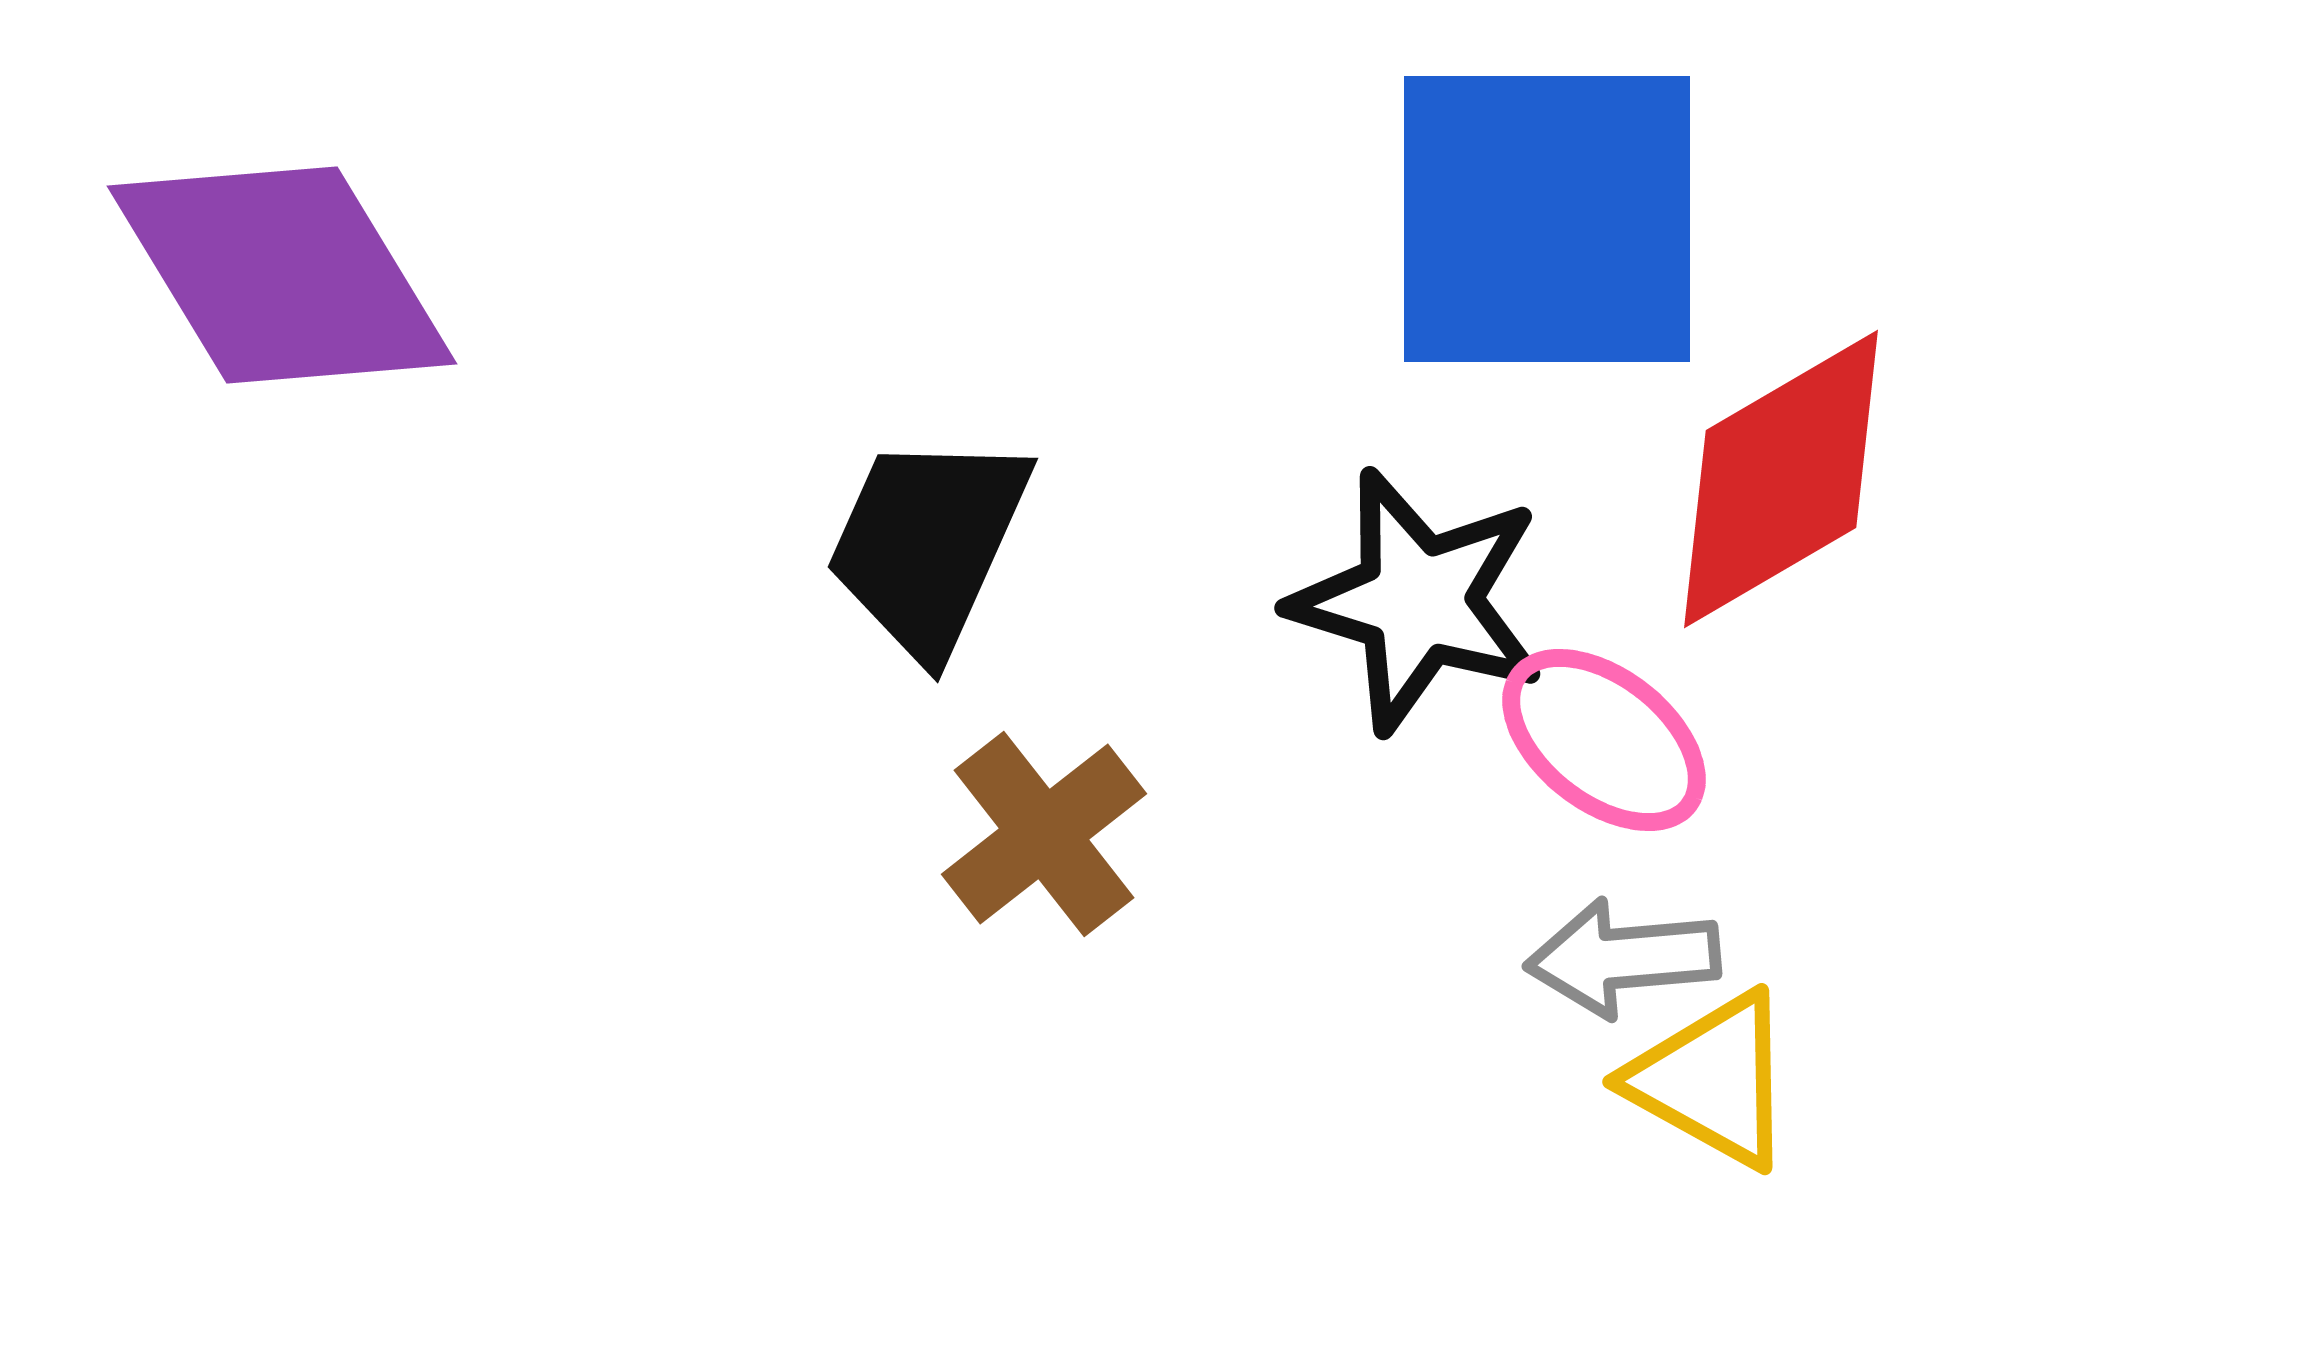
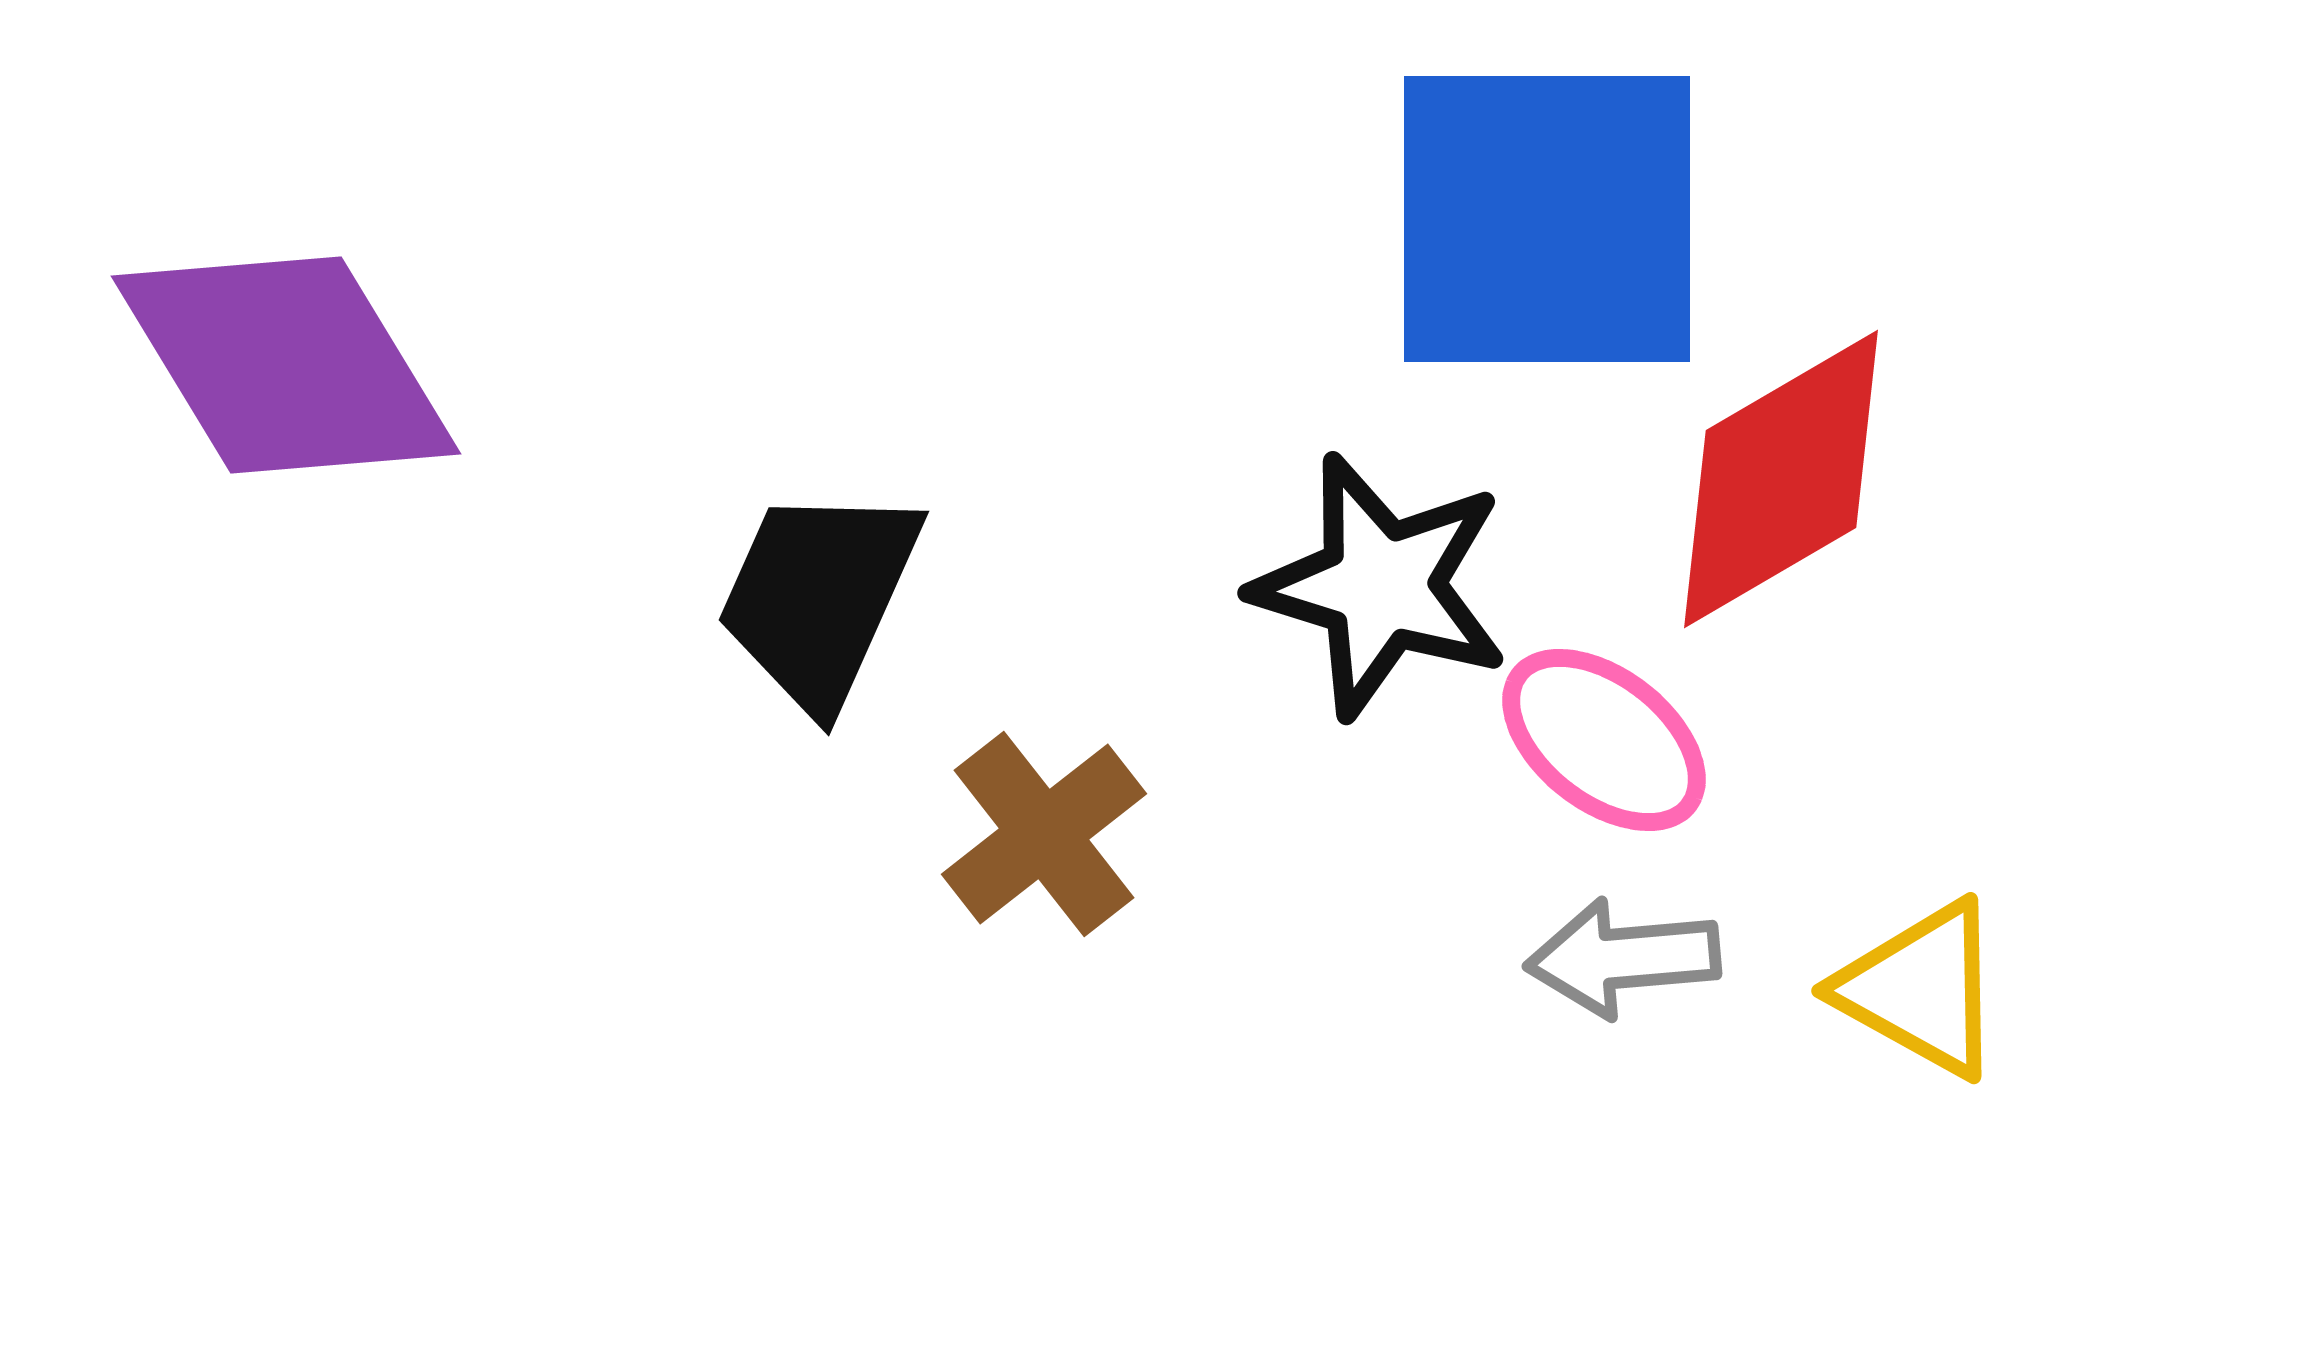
purple diamond: moved 4 px right, 90 px down
black trapezoid: moved 109 px left, 53 px down
black star: moved 37 px left, 15 px up
yellow triangle: moved 209 px right, 91 px up
